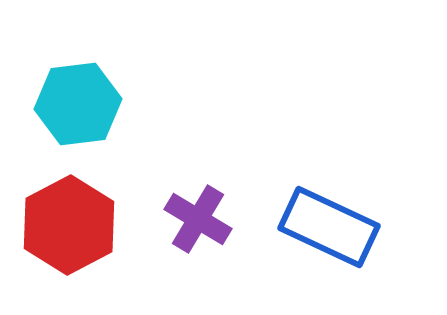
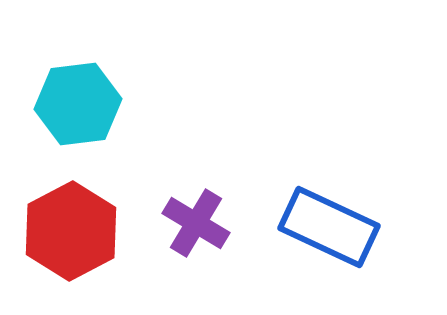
purple cross: moved 2 px left, 4 px down
red hexagon: moved 2 px right, 6 px down
